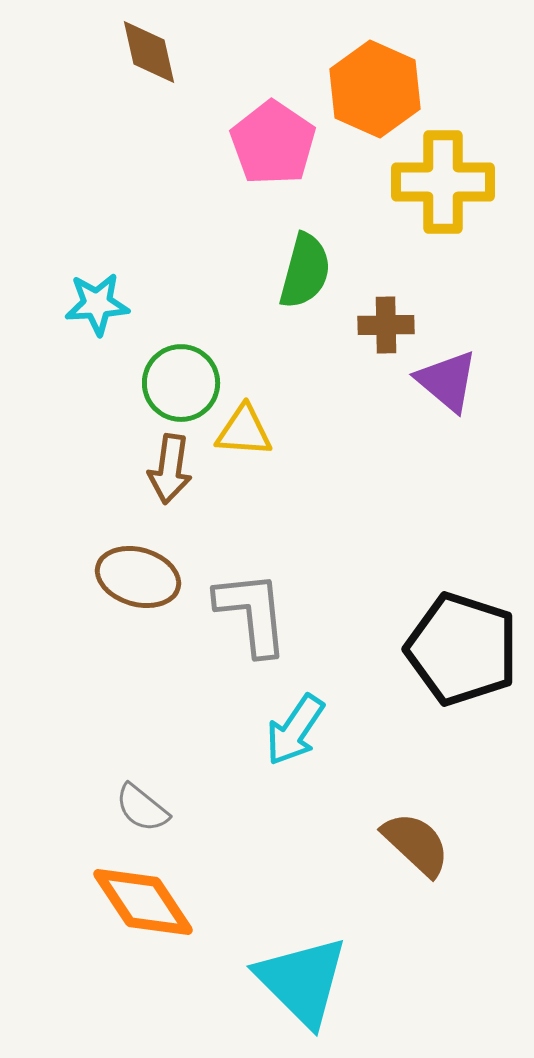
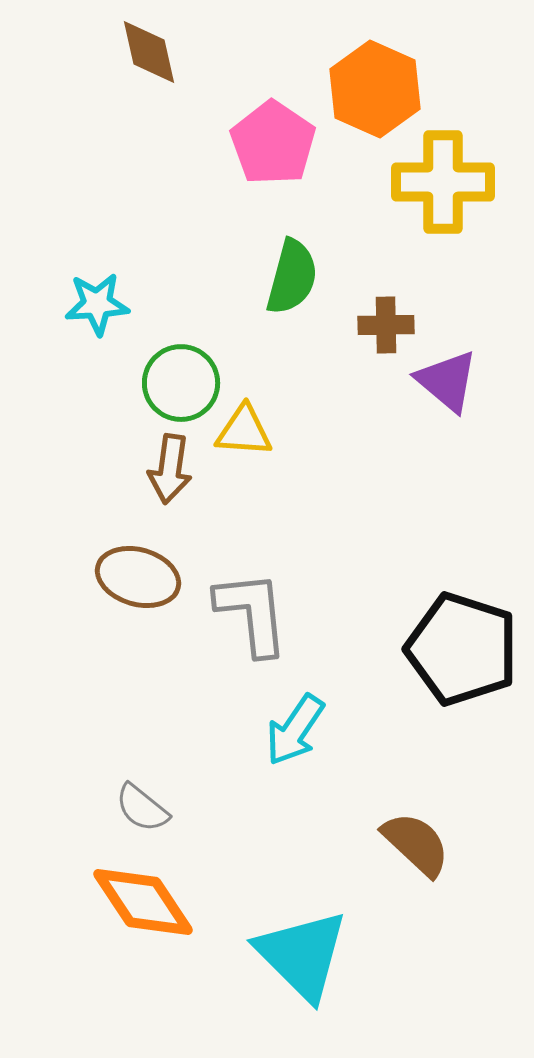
green semicircle: moved 13 px left, 6 px down
cyan triangle: moved 26 px up
